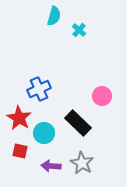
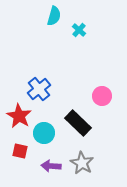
blue cross: rotated 15 degrees counterclockwise
red star: moved 2 px up
